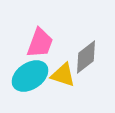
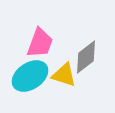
yellow triangle: moved 1 px right
